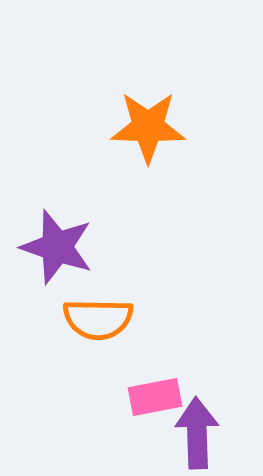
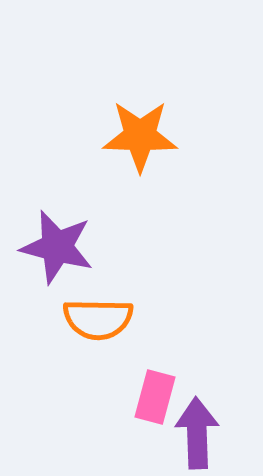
orange star: moved 8 px left, 9 px down
purple star: rotated 4 degrees counterclockwise
pink rectangle: rotated 64 degrees counterclockwise
